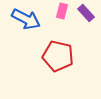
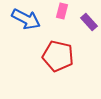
purple rectangle: moved 3 px right, 9 px down
